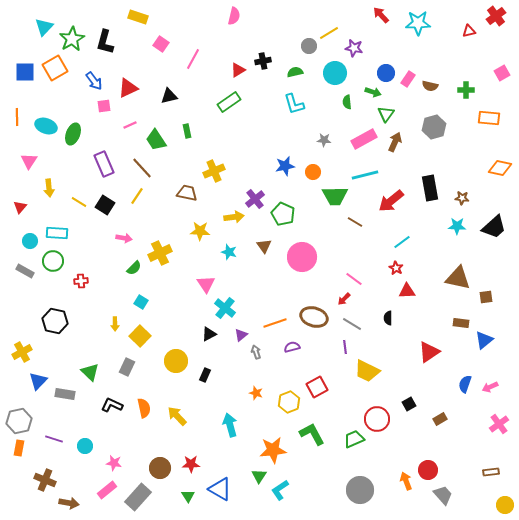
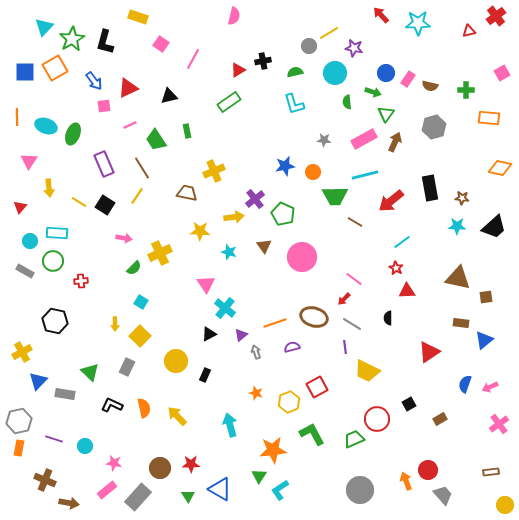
brown line at (142, 168): rotated 10 degrees clockwise
